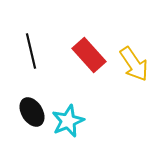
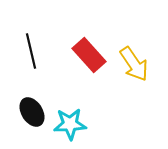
cyan star: moved 2 px right, 3 px down; rotated 20 degrees clockwise
